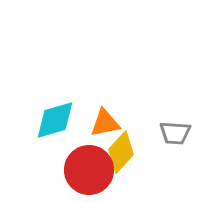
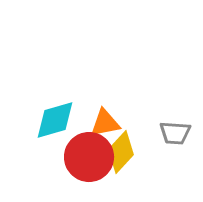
red circle: moved 13 px up
